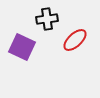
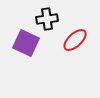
purple square: moved 4 px right, 4 px up
